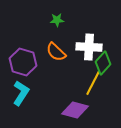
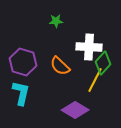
green star: moved 1 px left, 1 px down
orange semicircle: moved 4 px right, 14 px down
yellow line: moved 2 px right, 3 px up
cyan L-shape: rotated 20 degrees counterclockwise
purple diamond: rotated 16 degrees clockwise
